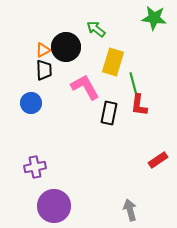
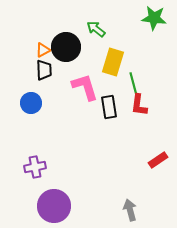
pink L-shape: rotated 12 degrees clockwise
black rectangle: moved 6 px up; rotated 20 degrees counterclockwise
